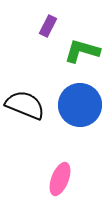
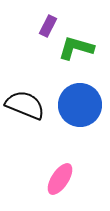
green L-shape: moved 6 px left, 3 px up
pink ellipse: rotated 12 degrees clockwise
